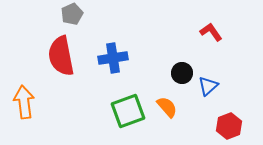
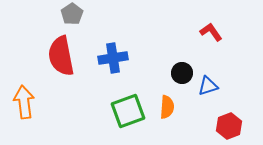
gray pentagon: rotated 10 degrees counterclockwise
blue triangle: rotated 25 degrees clockwise
orange semicircle: rotated 45 degrees clockwise
